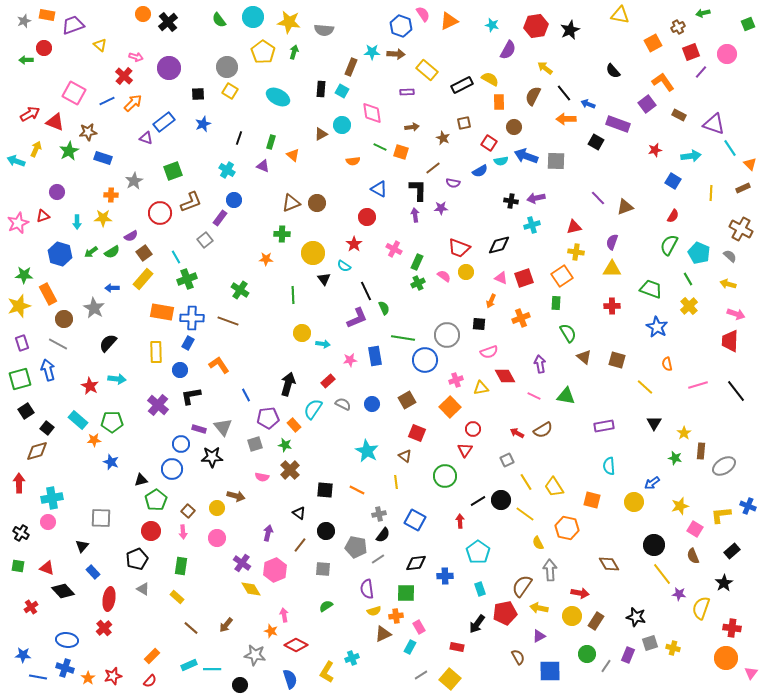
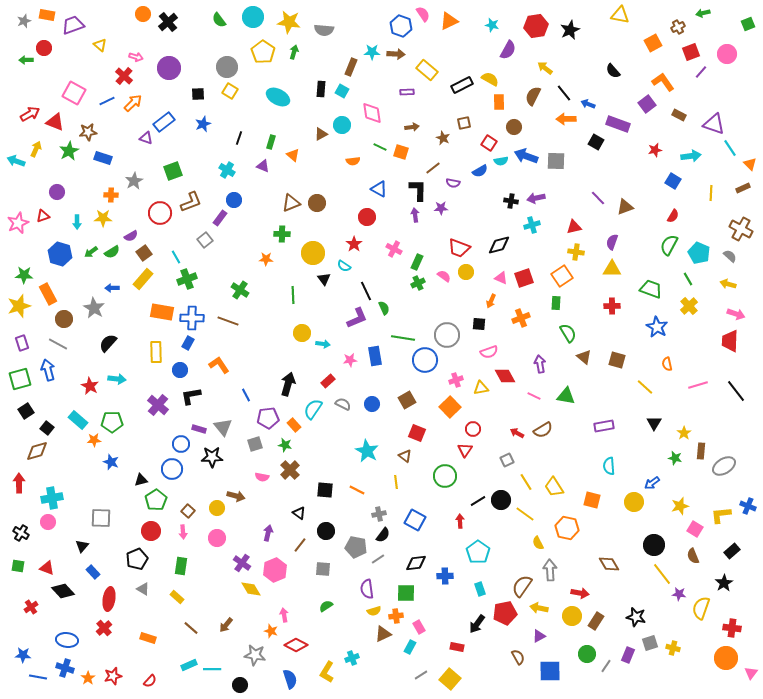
orange rectangle at (152, 656): moved 4 px left, 18 px up; rotated 63 degrees clockwise
